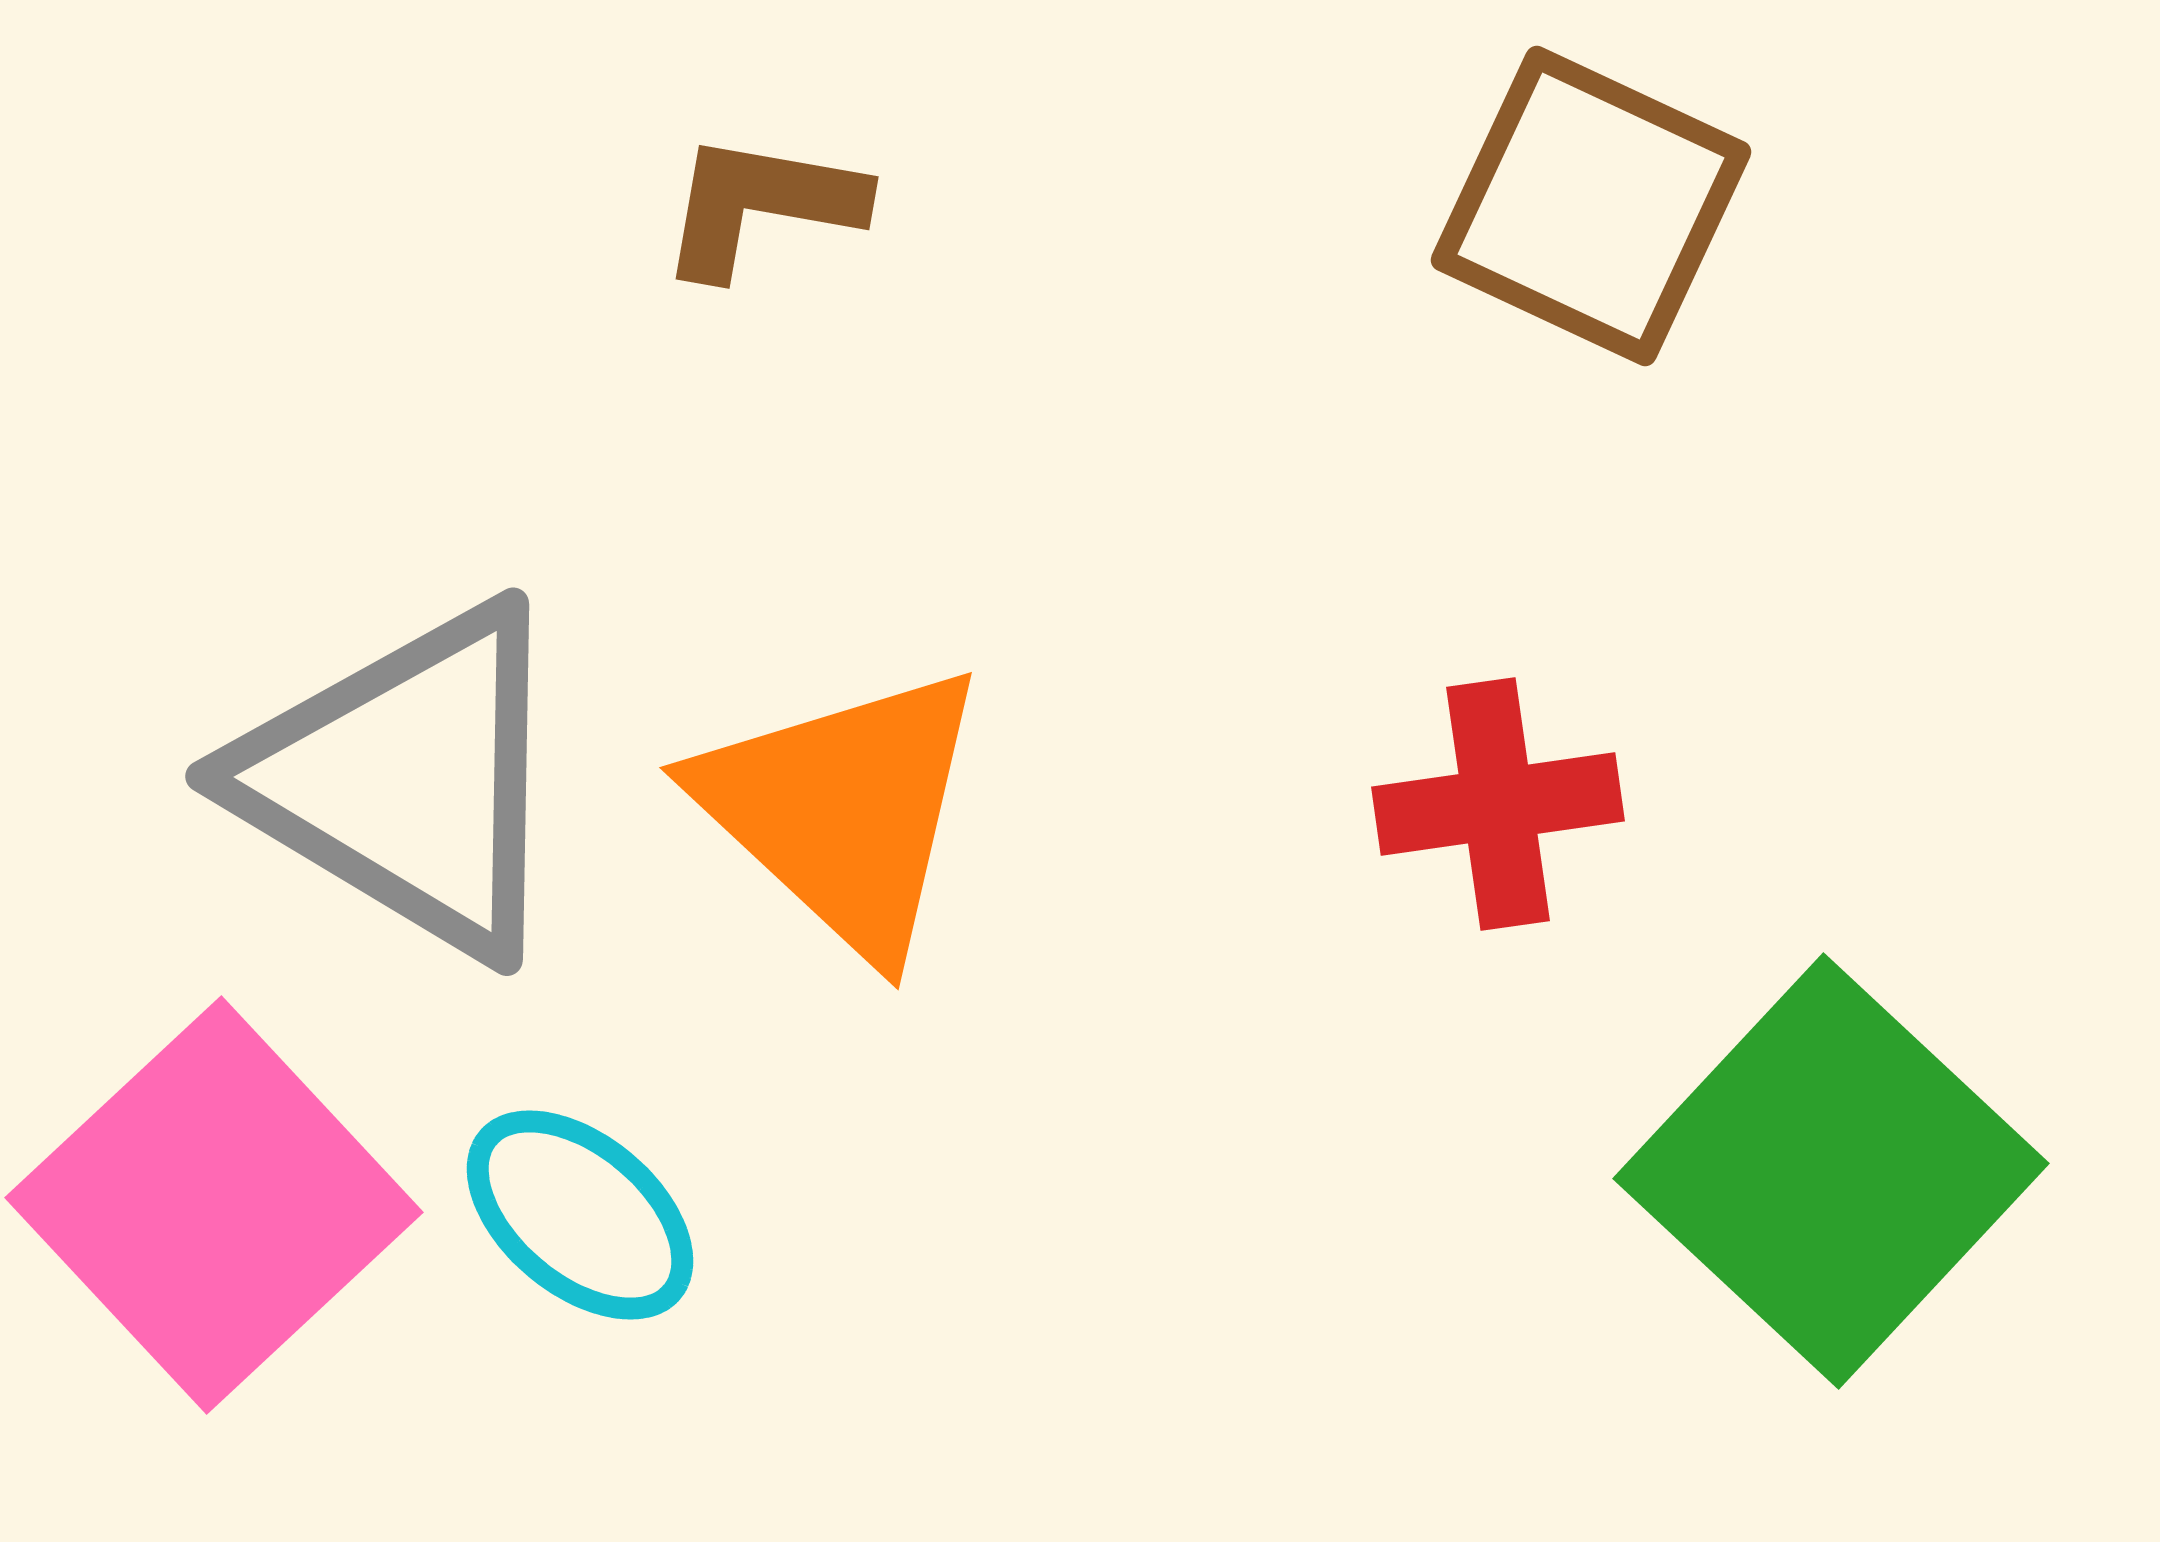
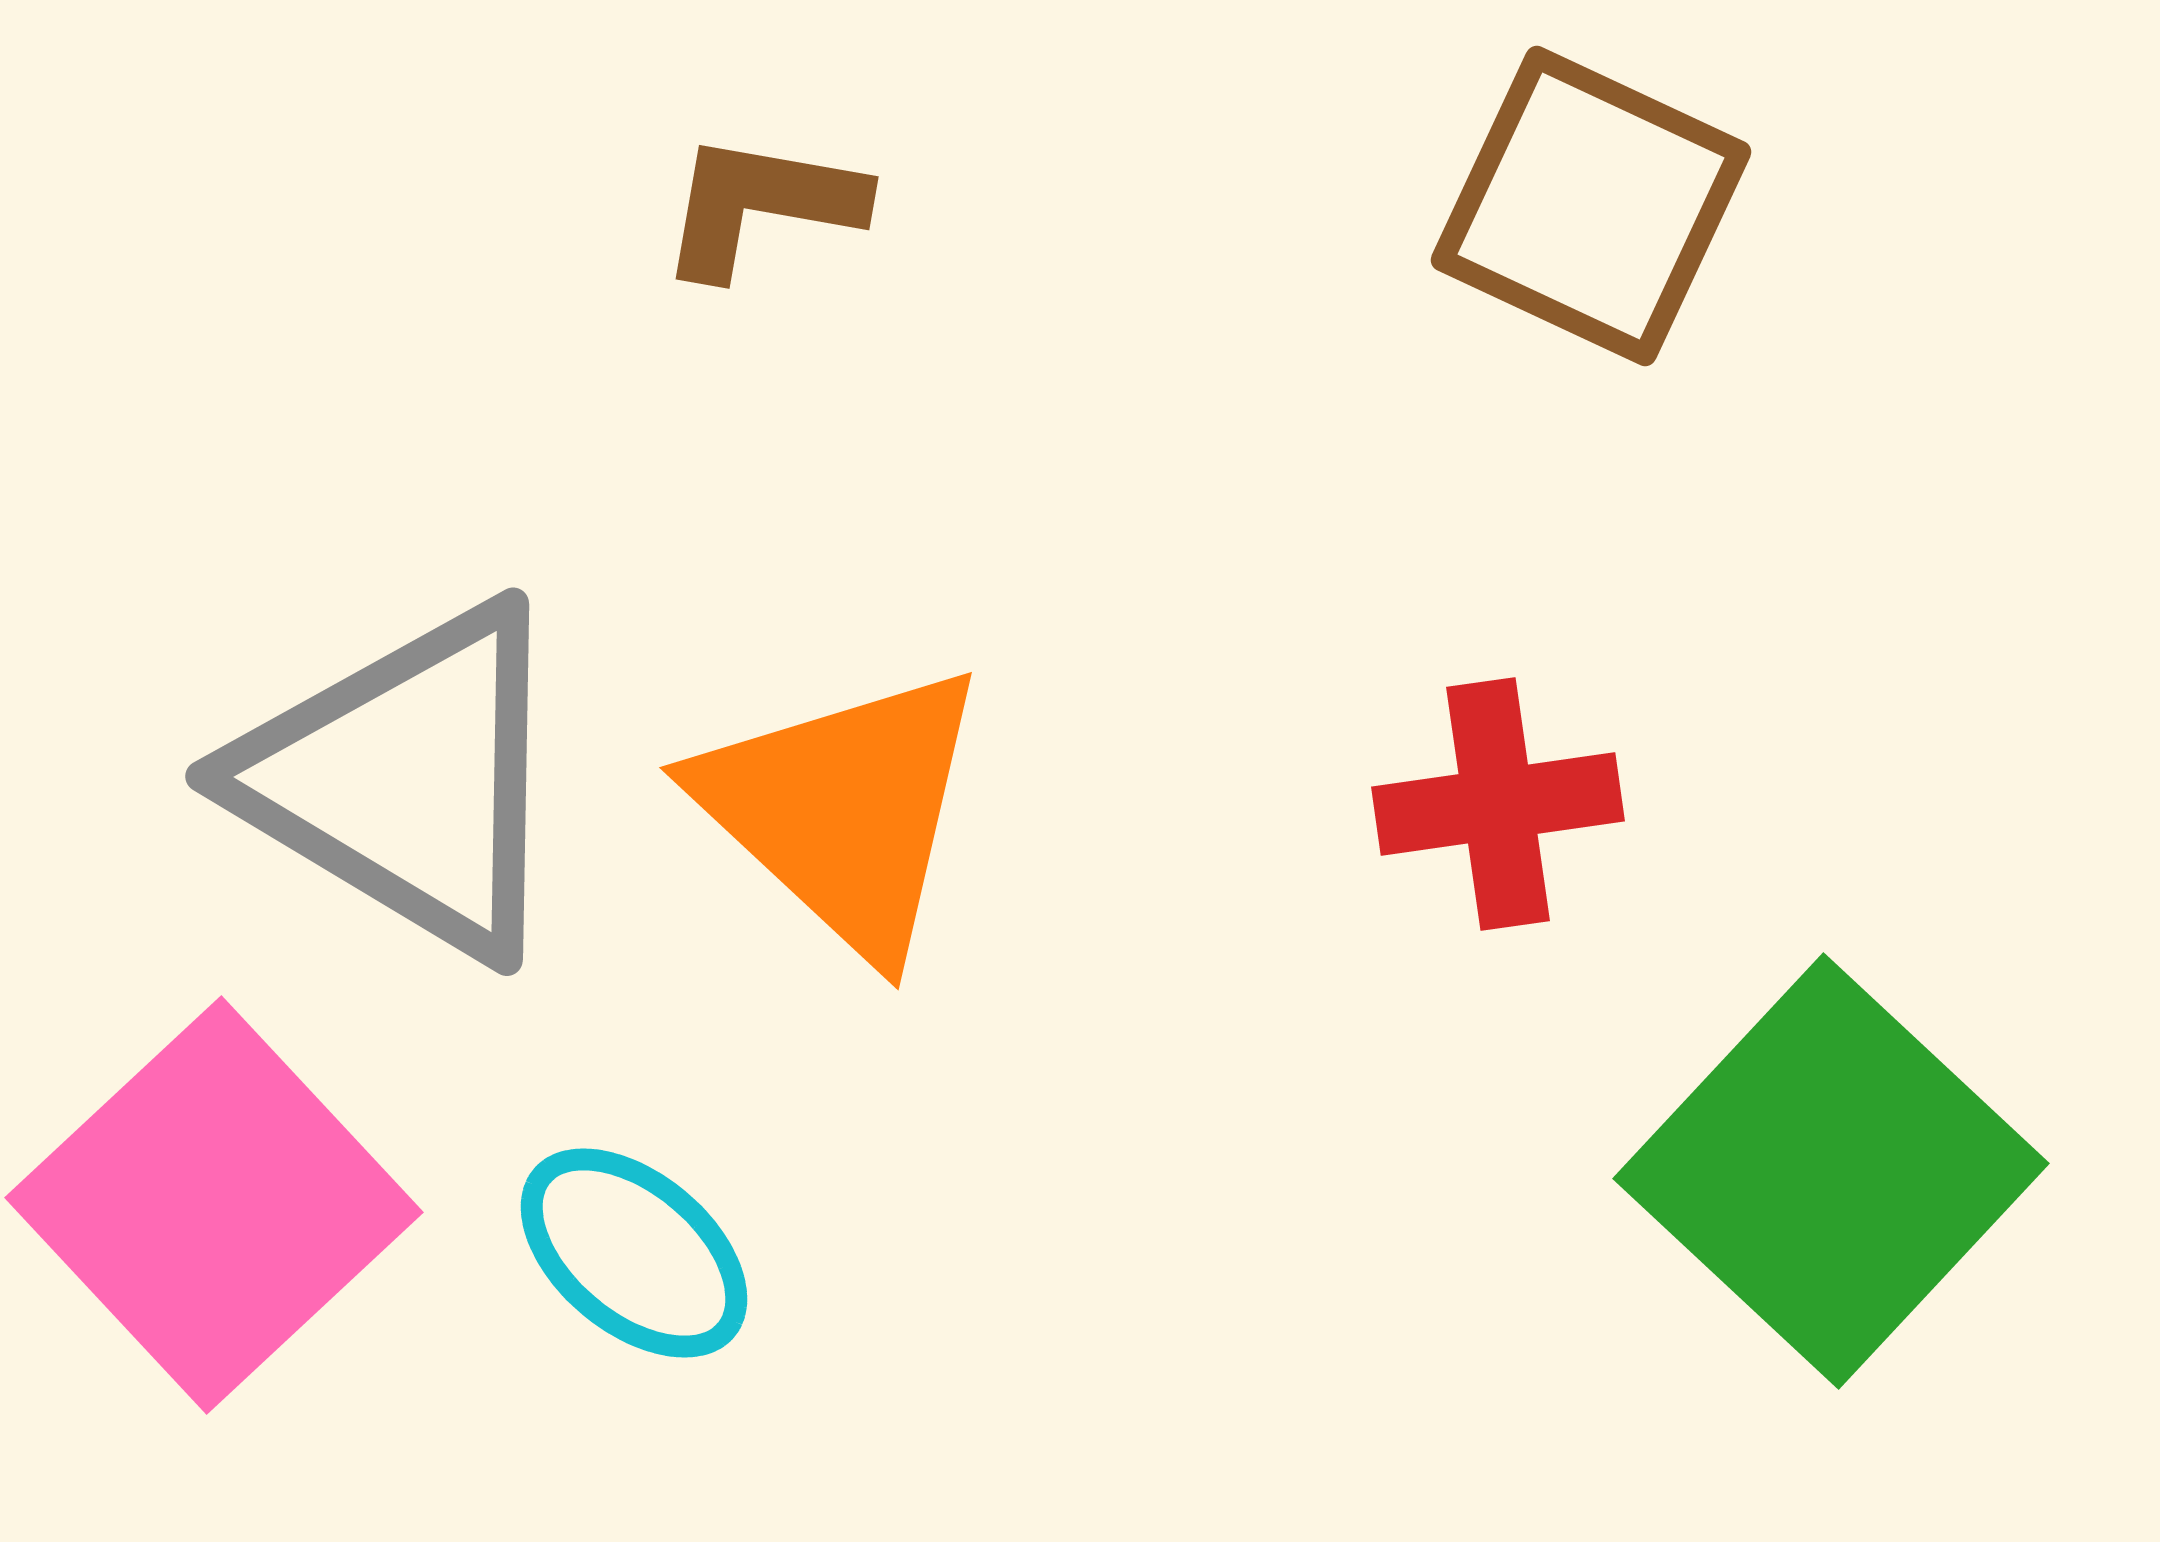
cyan ellipse: moved 54 px right, 38 px down
